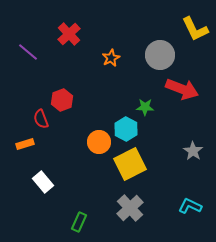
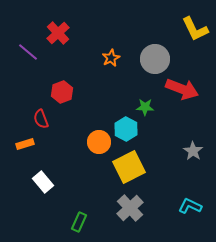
red cross: moved 11 px left, 1 px up
gray circle: moved 5 px left, 4 px down
red hexagon: moved 8 px up
yellow square: moved 1 px left, 3 px down
